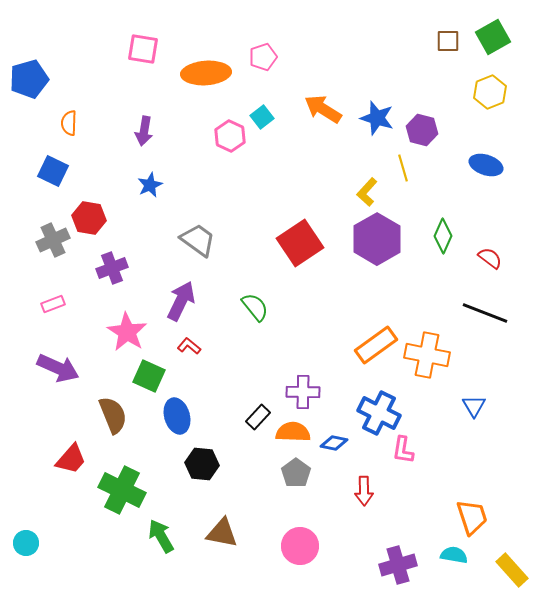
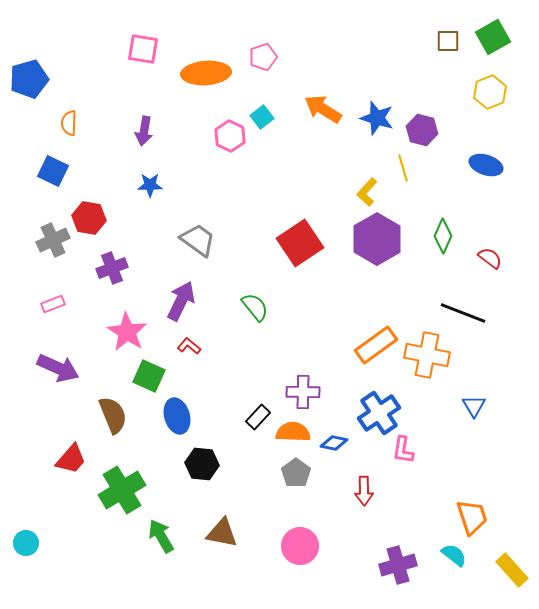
blue star at (150, 185): rotated 25 degrees clockwise
black line at (485, 313): moved 22 px left
blue cross at (379, 413): rotated 30 degrees clockwise
green cross at (122, 490): rotated 33 degrees clockwise
cyan semicircle at (454, 555): rotated 28 degrees clockwise
